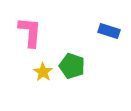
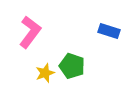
pink L-shape: rotated 32 degrees clockwise
yellow star: moved 2 px right, 1 px down; rotated 18 degrees clockwise
